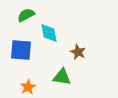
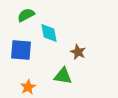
green triangle: moved 1 px right, 1 px up
